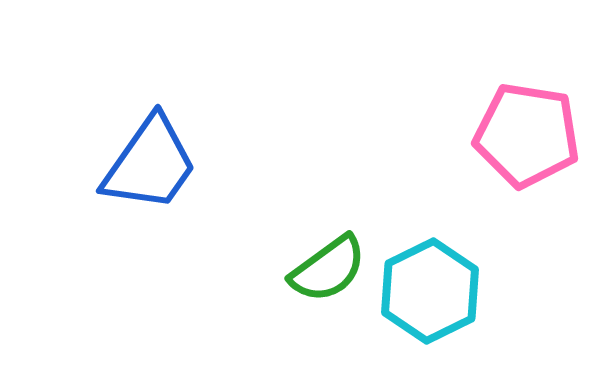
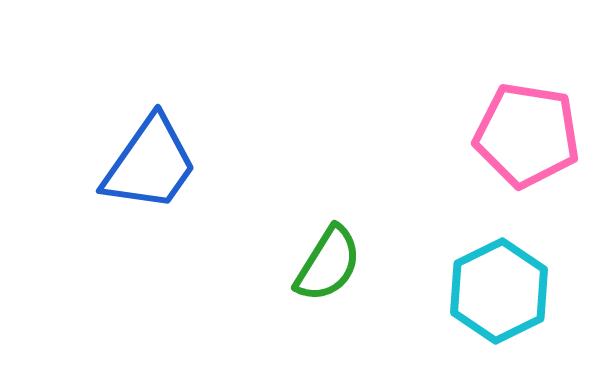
green semicircle: moved 5 px up; rotated 22 degrees counterclockwise
cyan hexagon: moved 69 px right
